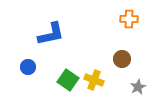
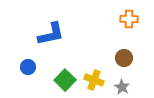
brown circle: moved 2 px right, 1 px up
green square: moved 3 px left; rotated 10 degrees clockwise
gray star: moved 16 px left; rotated 14 degrees counterclockwise
